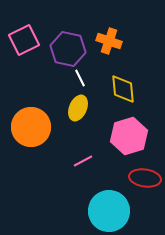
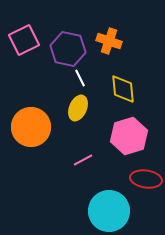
pink line: moved 1 px up
red ellipse: moved 1 px right, 1 px down
